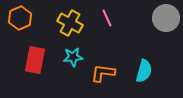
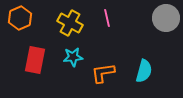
pink line: rotated 12 degrees clockwise
orange L-shape: rotated 15 degrees counterclockwise
